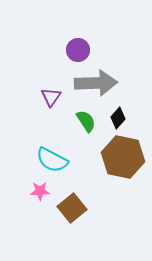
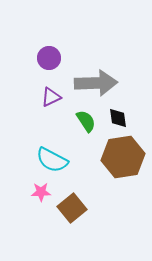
purple circle: moved 29 px left, 8 px down
purple triangle: rotated 30 degrees clockwise
black diamond: rotated 50 degrees counterclockwise
brown hexagon: rotated 21 degrees counterclockwise
pink star: moved 1 px right, 1 px down
